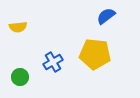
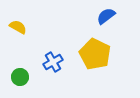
yellow semicircle: rotated 144 degrees counterclockwise
yellow pentagon: rotated 20 degrees clockwise
